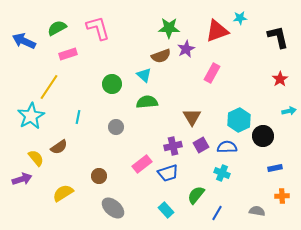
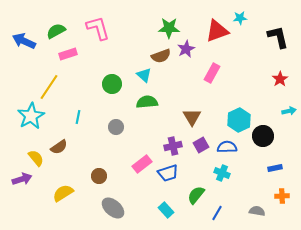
green semicircle at (57, 28): moved 1 px left, 3 px down
